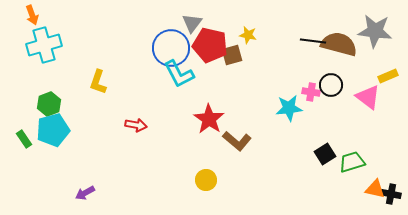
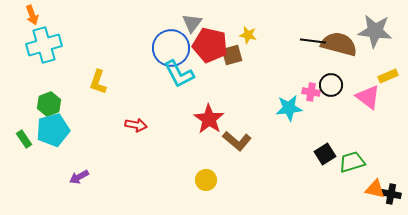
purple arrow: moved 6 px left, 16 px up
